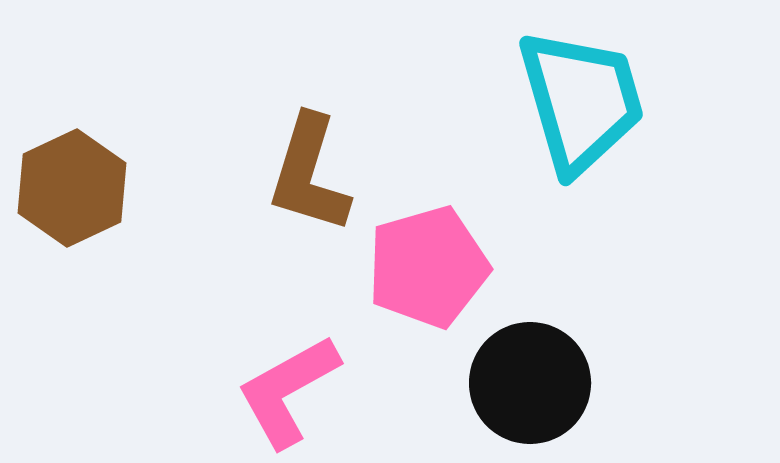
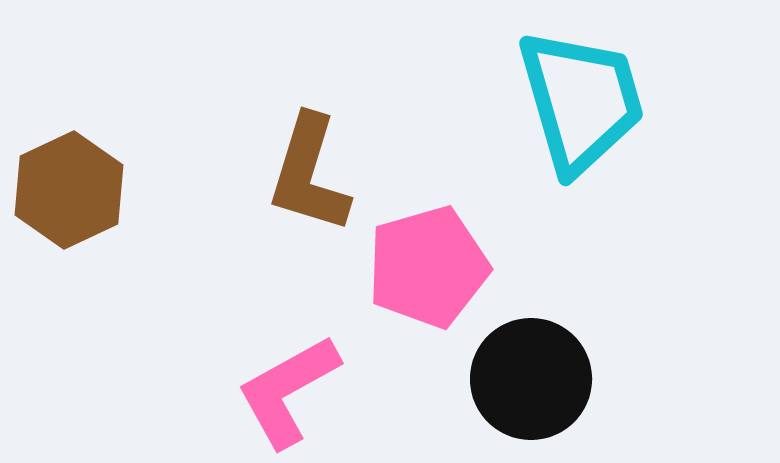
brown hexagon: moved 3 px left, 2 px down
black circle: moved 1 px right, 4 px up
